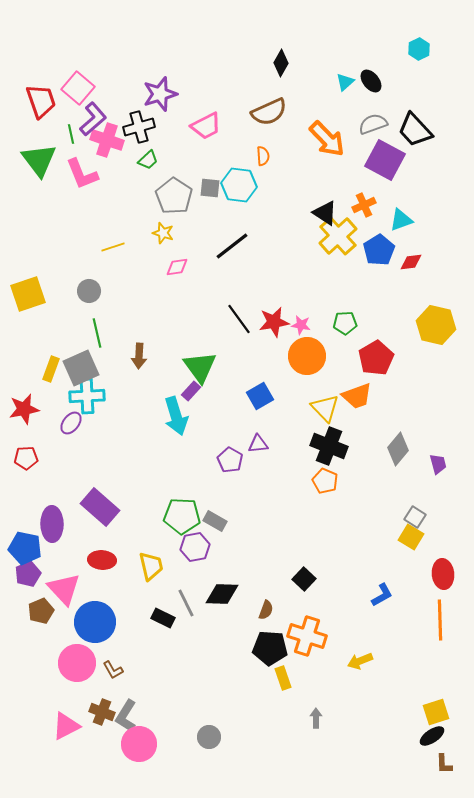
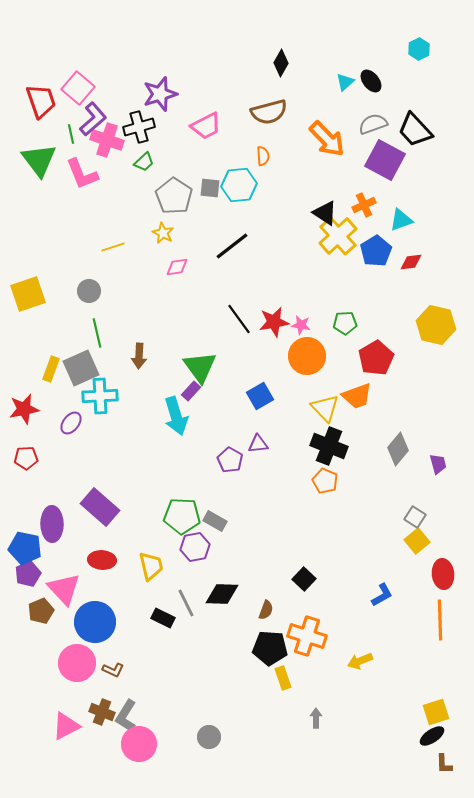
brown semicircle at (269, 112): rotated 9 degrees clockwise
green trapezoid at (148, 160): moved 4 px left, 2 px down
cyan hexagon at (239, 185): rotated 12 degrees counterclockwise
yellow star at (163, 233): rotated 10 degrees clockwise
blue pentagon at (379, 250): moved 3 px left, 1 px down
cyan cross at (87, 396): moved 13 px right
yellow square at (411, 537): moved 6 px right, 4 px down; rotated 20 degrees clockwise
brown L-shape at (113, 670): rotated 35 degrees counterclockwise
